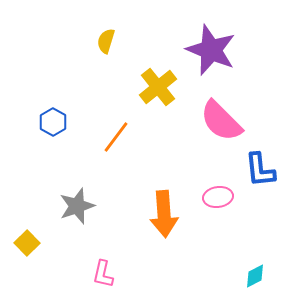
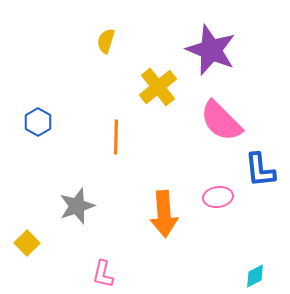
blue hexagon: moved 15 px left
orange line: rotated 36 degrees counterclockwise
